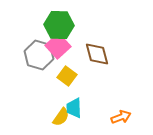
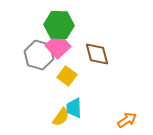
orange arrow: moved 6 px right, 3 px down; rotated 12 degrees counterclockwise
